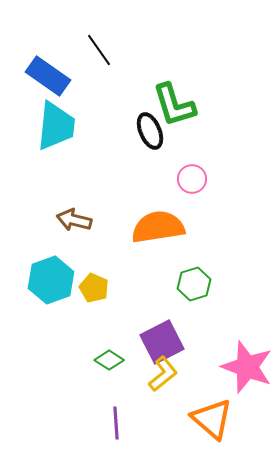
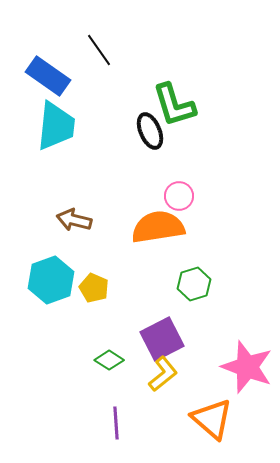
pink circle: moved 13 px left, 17 px down
purple square: moved 3 px up
